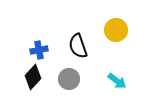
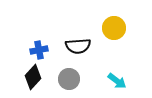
yellow circle: moved 2 px left, 2 px up
black semicircle: rotated 75 degrees counterclockwise
